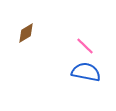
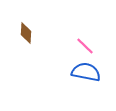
brown diamond: rotated 55 degrees counterclockwise
